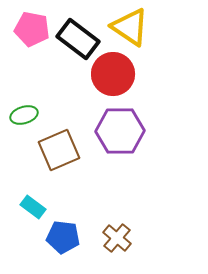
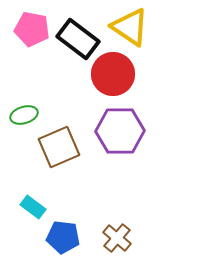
brown square: moved 3 px up
